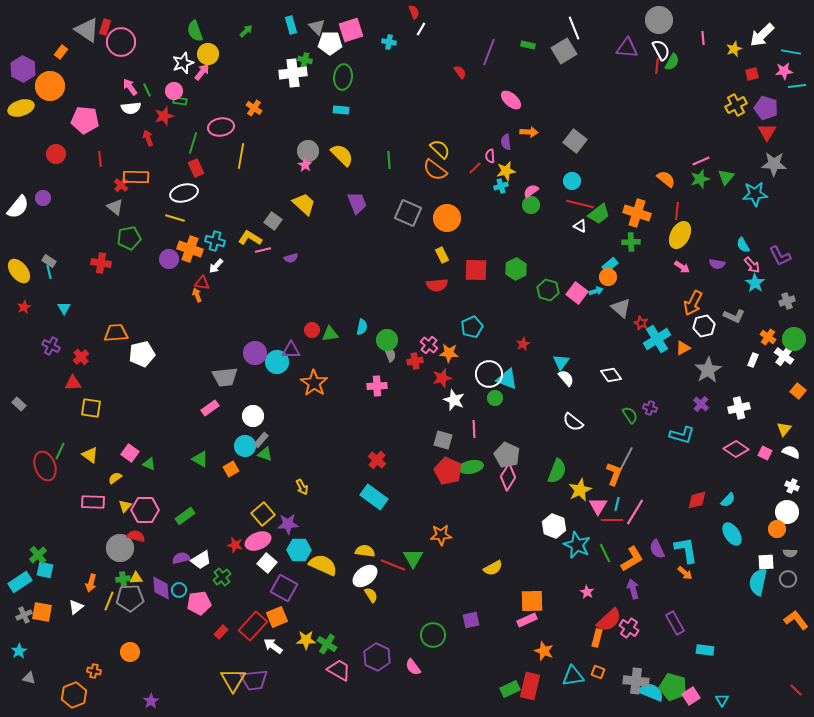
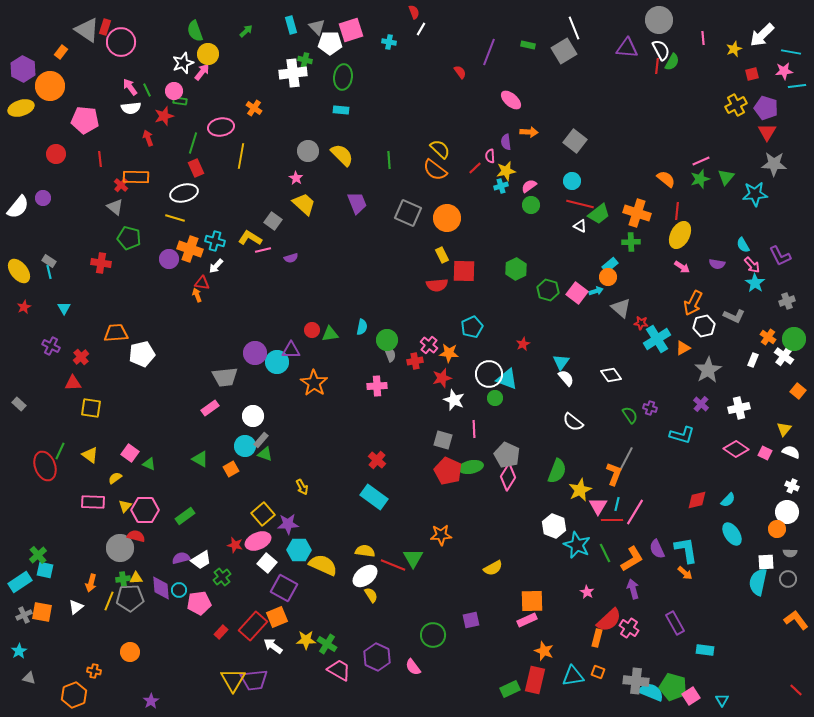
pink star at (305, 165): moved 9 px left, 13 px down
pink semicircle at (531, 191): moved 2 px left, 5 px up
green pentagon at (129, 238): rotated 25 degrees clockwise
red square at (476, 270): moved 12 px left, 1 px down
red star at (641, 323): rotated 16 degrees counterclockwise
red rectangle at (530, 686): moved 5 px right, 6 px up
